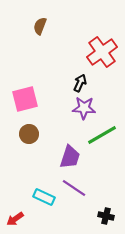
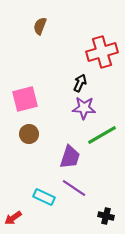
red cross: rotated 20 degrees clockwise
red arrow: moved 2 px left, 1 px up
